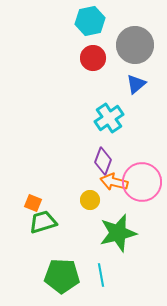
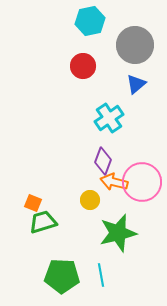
red circle: moved 10 px left, 8 px down
